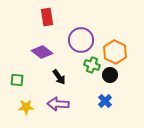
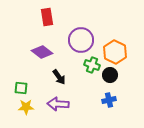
green square: moved 4 px right, 8 px down
blue cross: moved 4 px right, 1 px up; rotated 32 degrees clockwise
